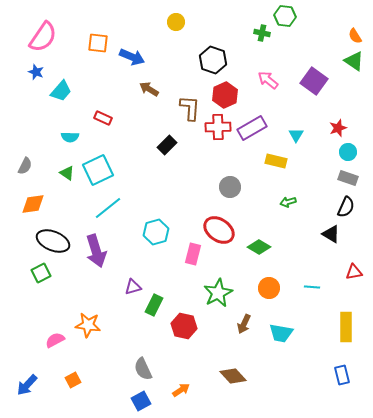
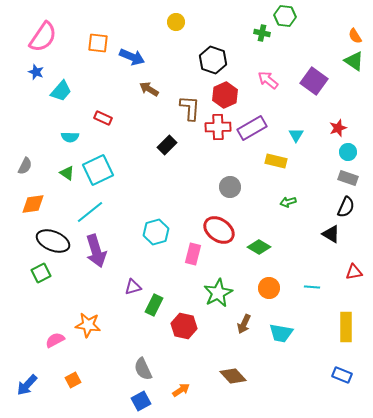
cyan line at (108, 208): moved 18 px left, 4 px down
blue rectangle at (342, 375): rotated 54 degrees counterclockwise
